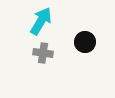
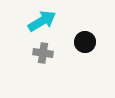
cyan arrow: moved 1 px right; rotated 28 degrees clockwise
